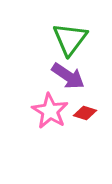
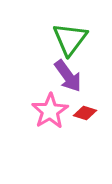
purple arrow: rotated 20 degrees clockwise
pink star: rotated 9 degrees clockwise
